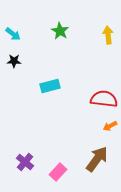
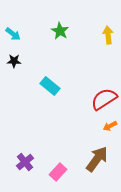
cyan rectangle: rotated 54 degrees clockwise
red semicircle: rotated 40 degrees counterclockwise
purple cross: rotated 12 degrees clockwise
